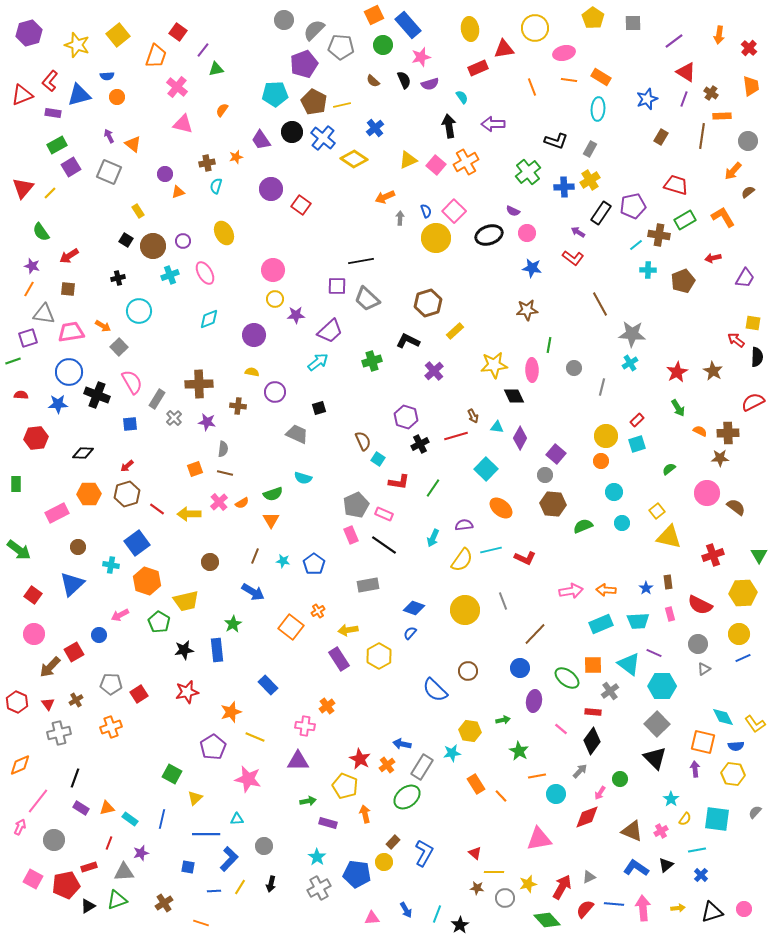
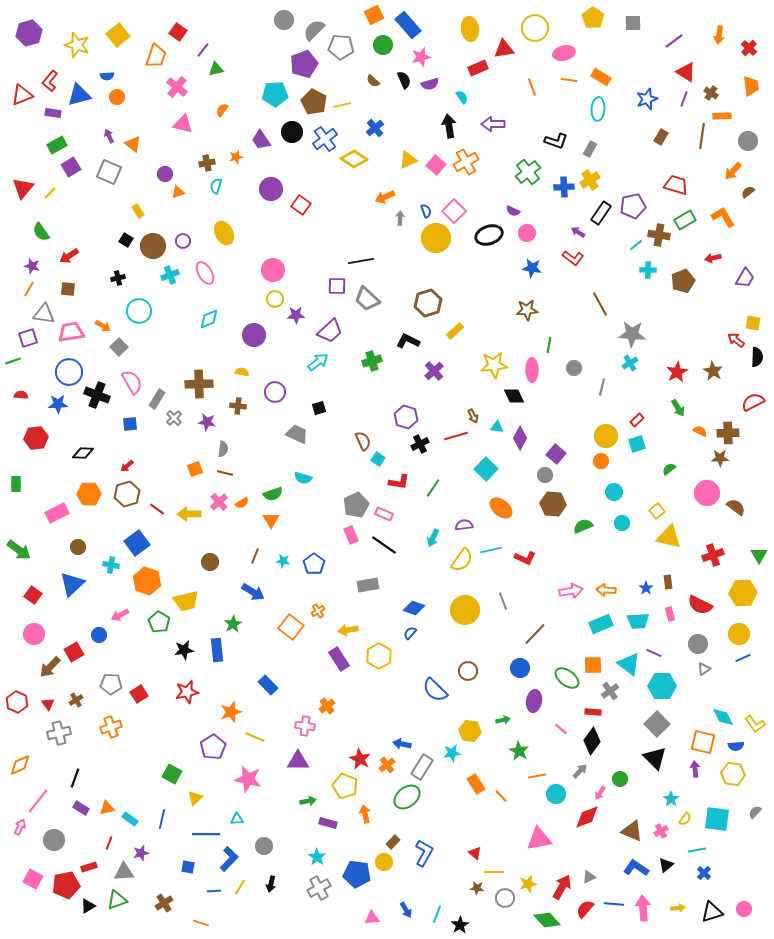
blue cross at (323, 138): moved 2 px right, 1 px down; rotated 15 degrees clockwise
yellow semicircle at (252, 372): moved 10 px left
blue cross at (701, 875): moved 3 px right, 2 px up
